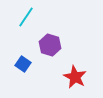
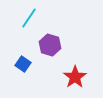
cyan line: moved 3 px right, 1 px down
red star: rotated 10 degrees clockwise
